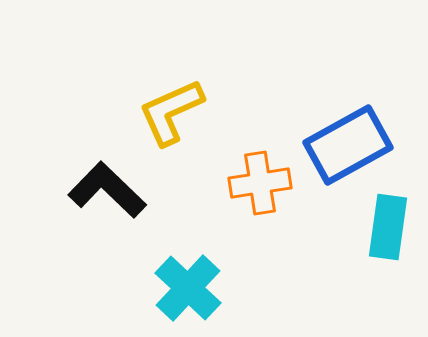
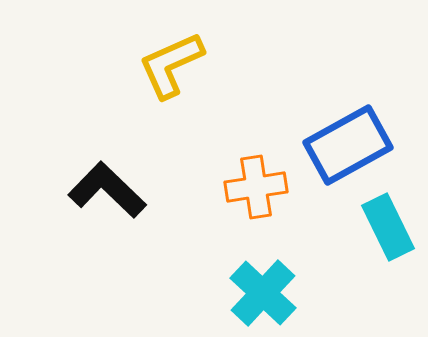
yellow L-shape: moved 47 px up
orange cross: moved 4 px left, 4 px down
cyan rectangle: rotated 34 degrees counterclockwise
cyan cross: moved 75 px right, 5 px down
